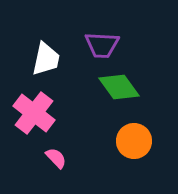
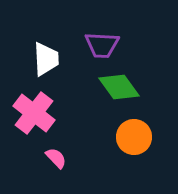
white trapezoid: rotated 15 degrees counterclockwise
orange circle: moved 4 px up
